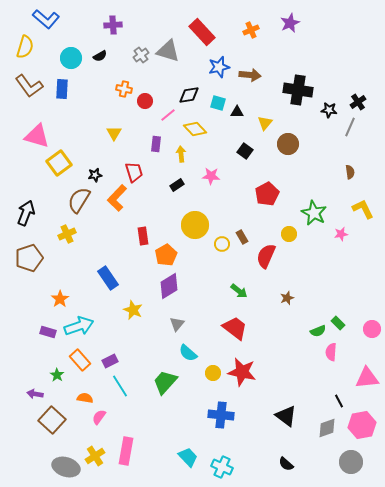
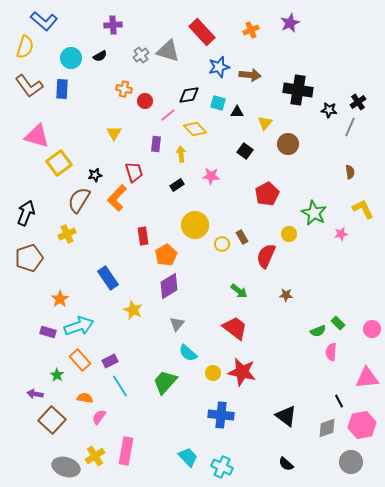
blue L-shape at (46, 19): moved 2 px left, 2 px down
brown star at (287, 298): moved 1 px left, 3 px up; rotated 24 degrees clockwise
